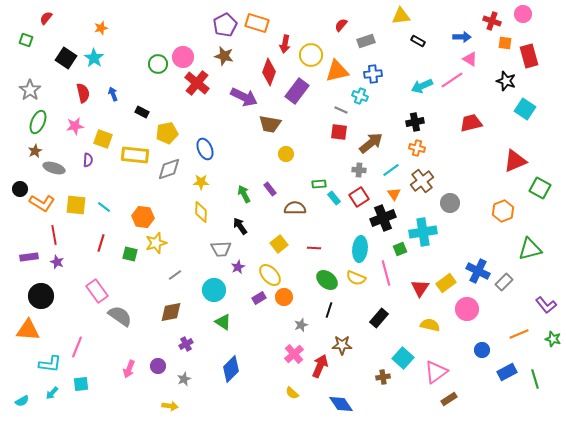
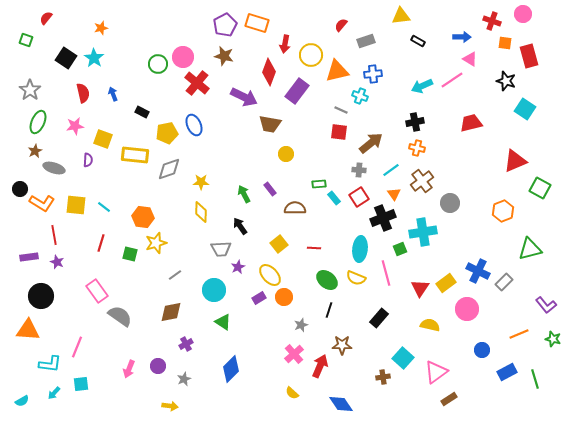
blue ellipse at (205, 149): moved 11 px left, 24 px up
cyan arrow at (52, 393): moved 2 px right
